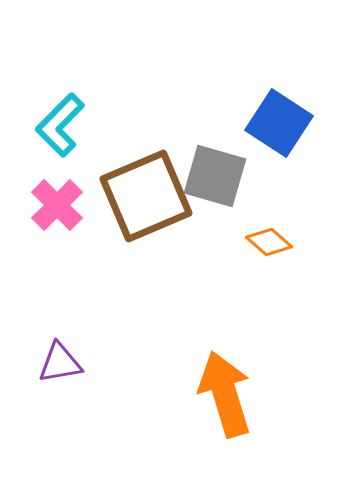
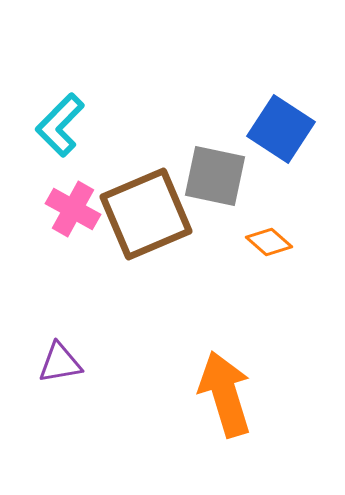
blue square: moved 2 px right, 6 px down
gray square: rotated 4 degrees counterclockwise
brown square: moved 18 px down
pink cross: moved 16 px right, 4 px down; rotated 16 degrees counterclockwise
